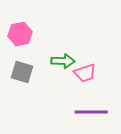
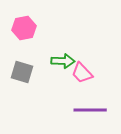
pink hexagon: moved 4 px right, 6 px up
pink trapezoid: moved 3 px left; rotated 65 degrees clockwise
purple line: moved 1 px left, 2 px up
